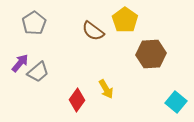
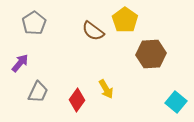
gray trapezoid: moved 20 px down; rotated 25 degrees counterclockwise
